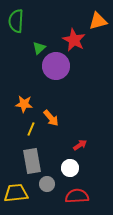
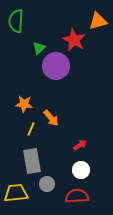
white circle: moved 11 px right, 2 px down
